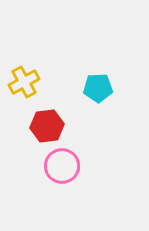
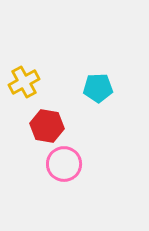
red hexagon: rotated 16 degrees clockwise
pink circle: moved 2 px right, 2 px up
